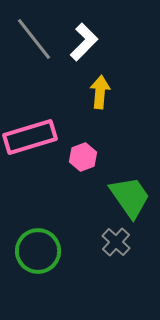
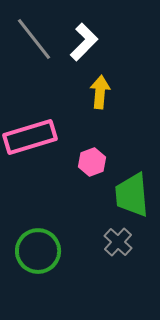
pink hexagon: moved 9 px right, 5 px down
green trapezoid: moved 2 px right, 2 px up; rotated 150 degrees counterclockwise
gray cross: moved 2 px right
